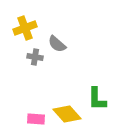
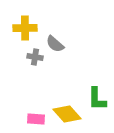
yellow cross: rotated 20 degrees clockwise
gray semicircle: moved 2 px left
